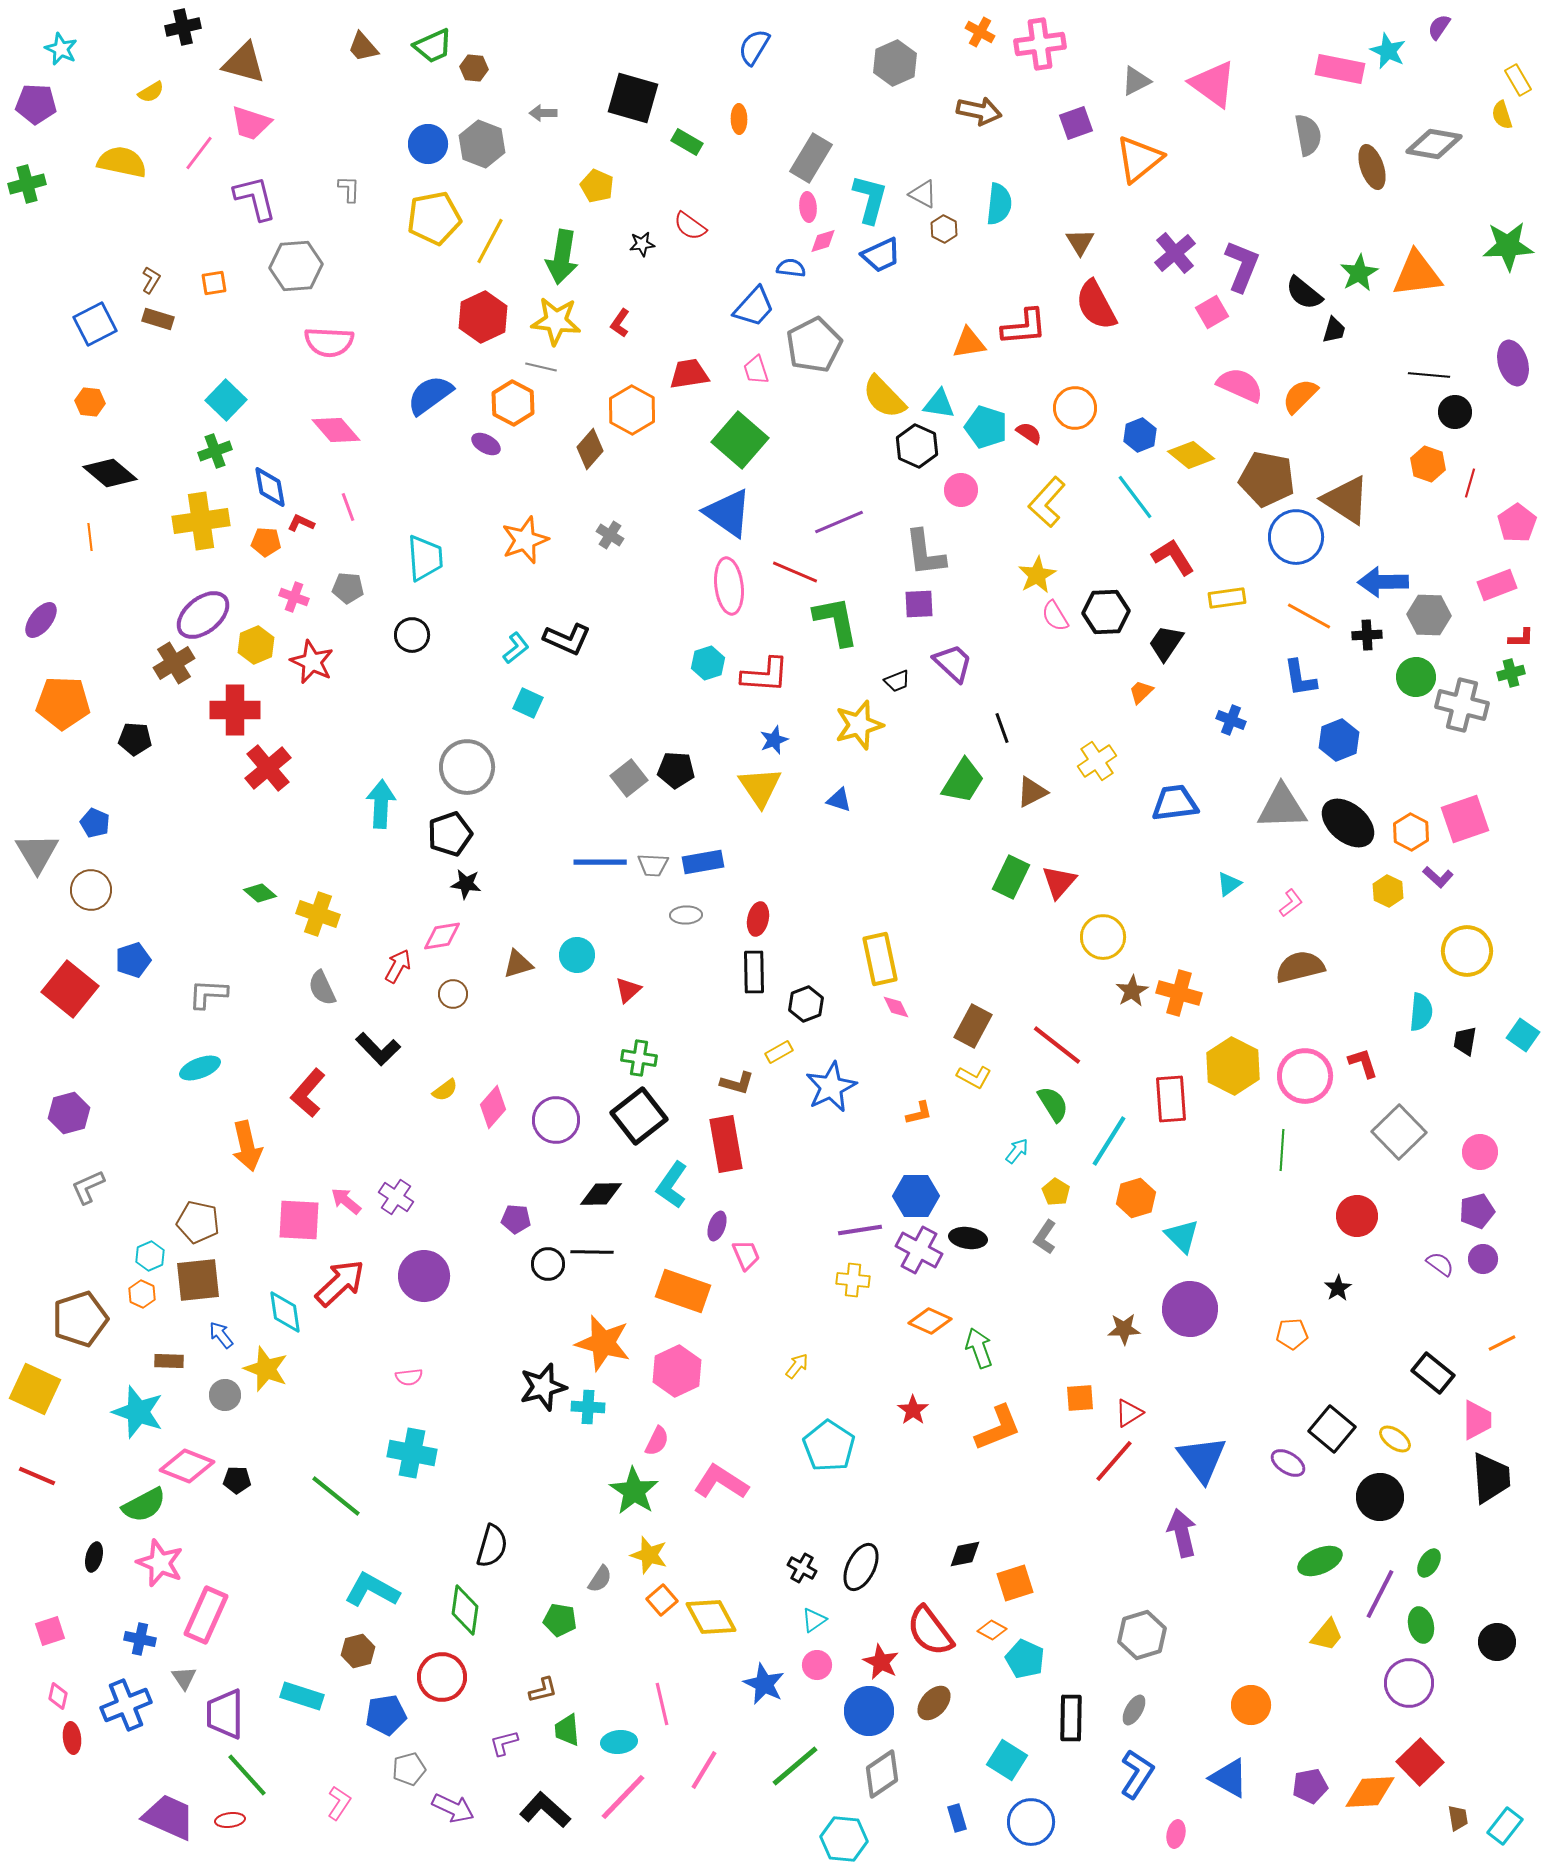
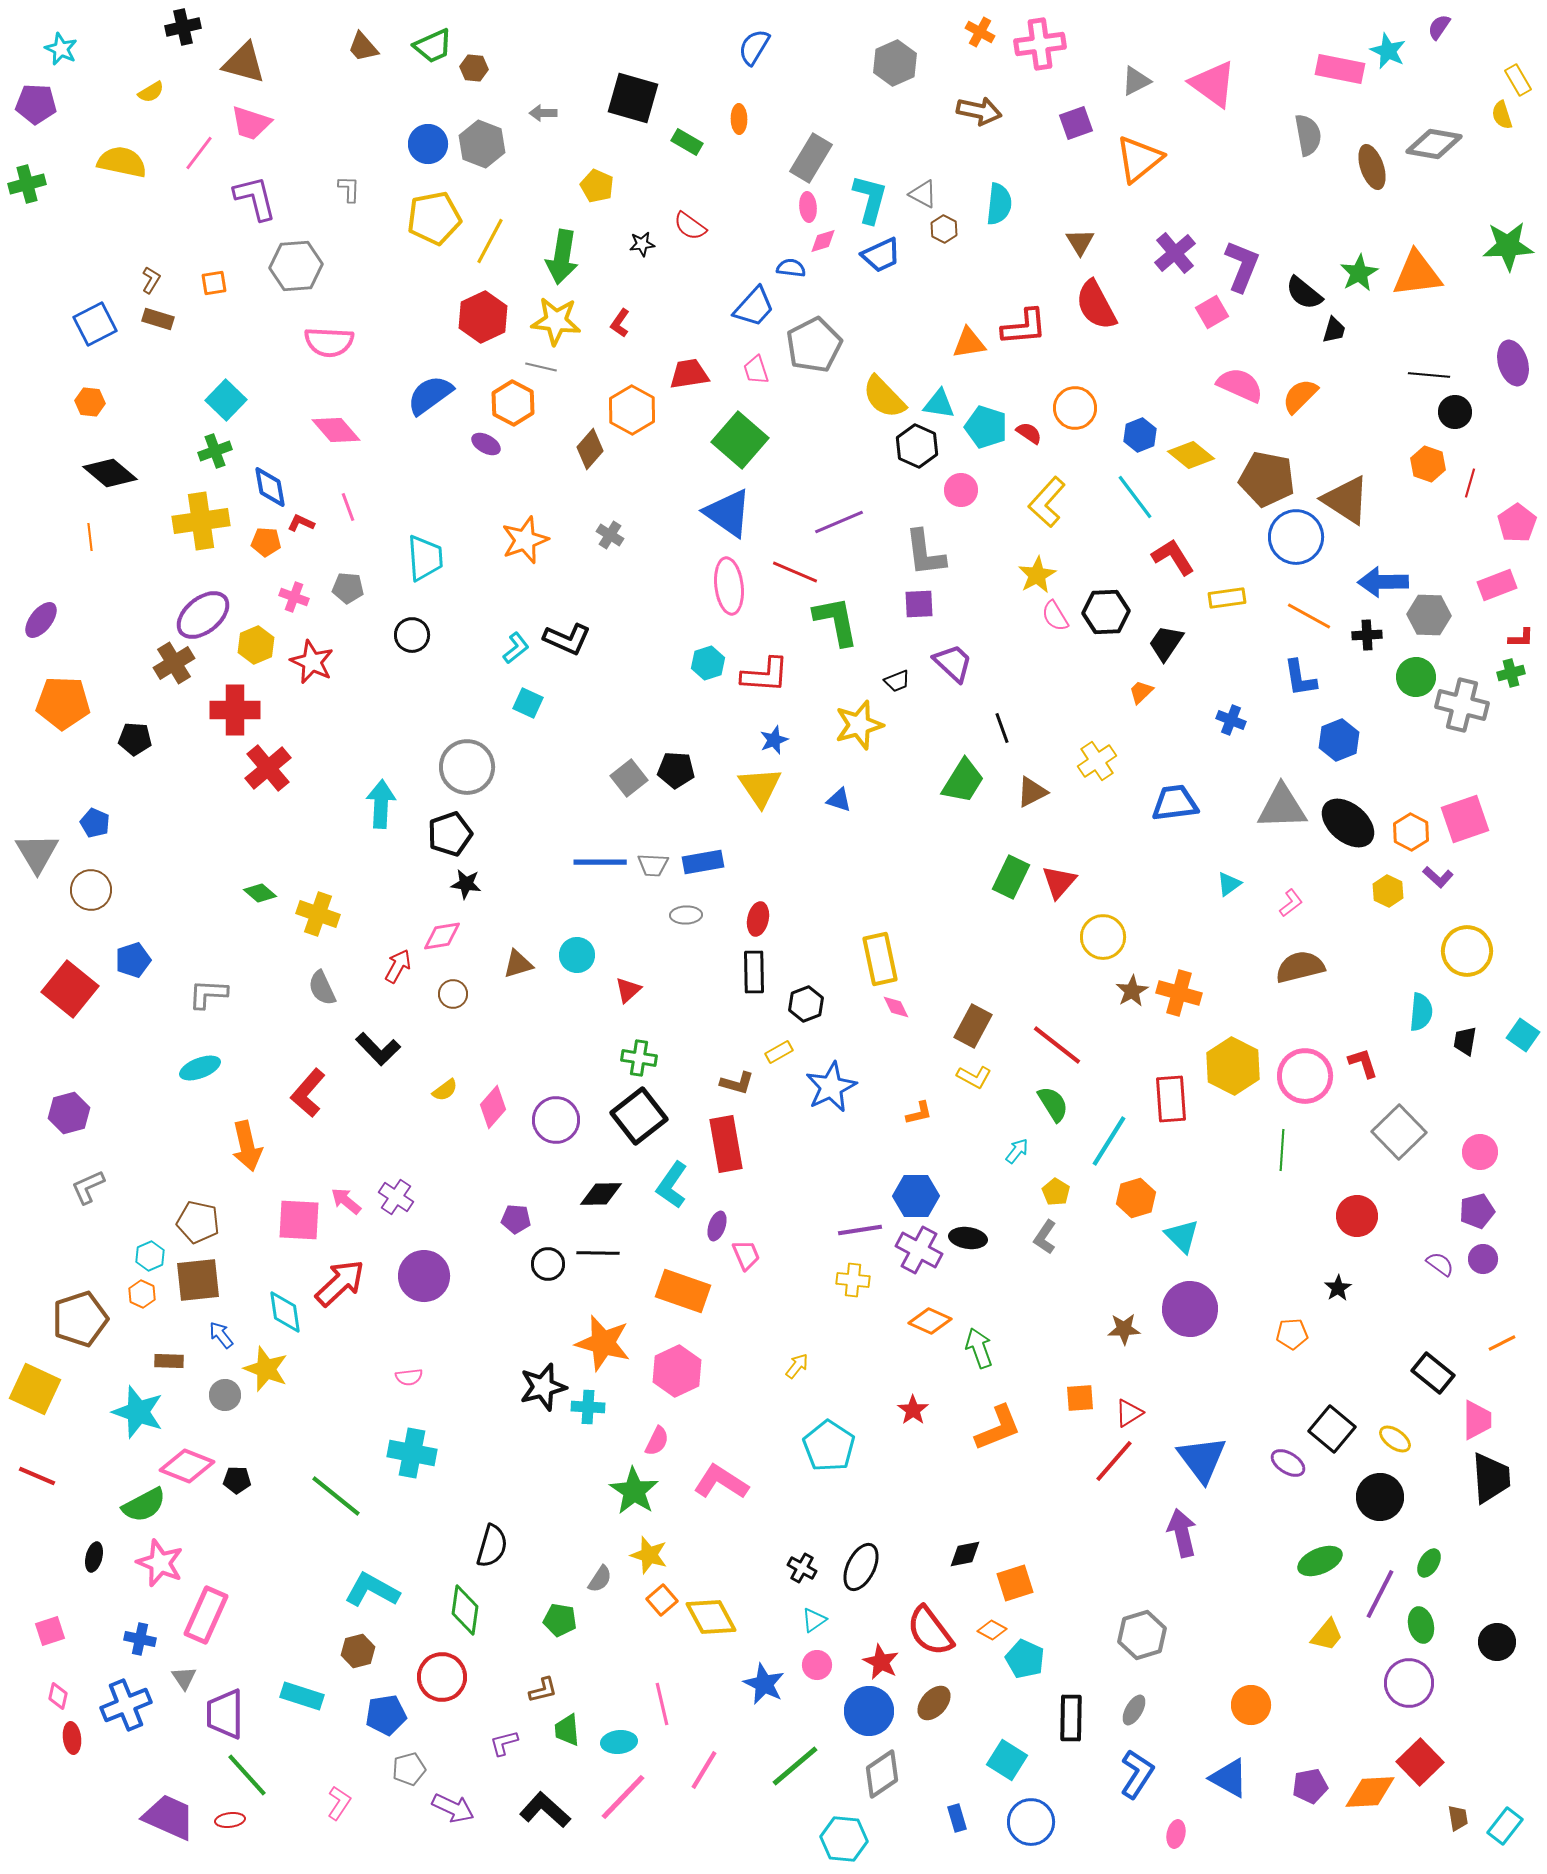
black line at (592, 1252): moved 6 px right, 1 px down
